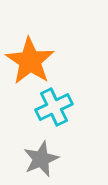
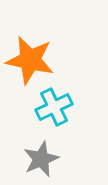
orange star: moved 1 px up; rotated 21 degrees counterclockwise
